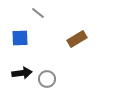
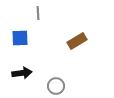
gray line: rotated 48 degrees clockwise
brown rectangle: moved 2 px down
gray circle: moved 9 px right, 7 px down
